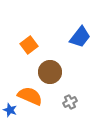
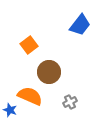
blue trapezoid: moved 12 px up
brown circle: moved 1 px left
